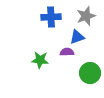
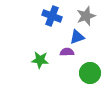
blue cross: moved 1 px right, 1 px up; rotated 24 degrees clockwise
